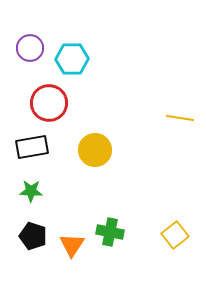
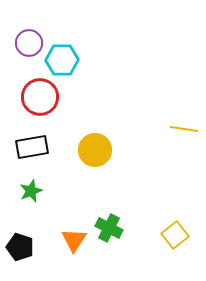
purple circle: moved 1 px left, 5 px up
cyan hexagon: moved 10 px left, 1 px down
red circle: moved 9 px left, 6 px up
yellow line: moved 4 px right, 11 px down
green star: rotated 25 degrees counterclockwise
green cross: moved 1 px left, 4 px up; rotated 16 degrees clockwise
black pentagon: moved 13 px left, 11 px down
orange triangle: moved 2 px right, 5 px up
